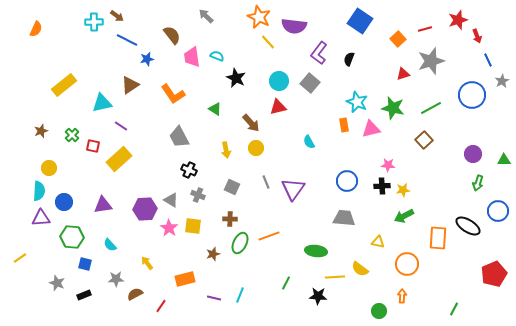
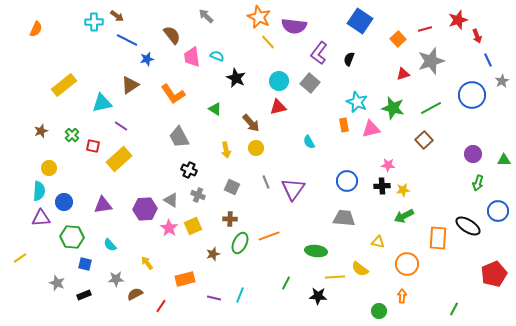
yellow square at (193, 226): rotated 30 degrees counterclockwise
